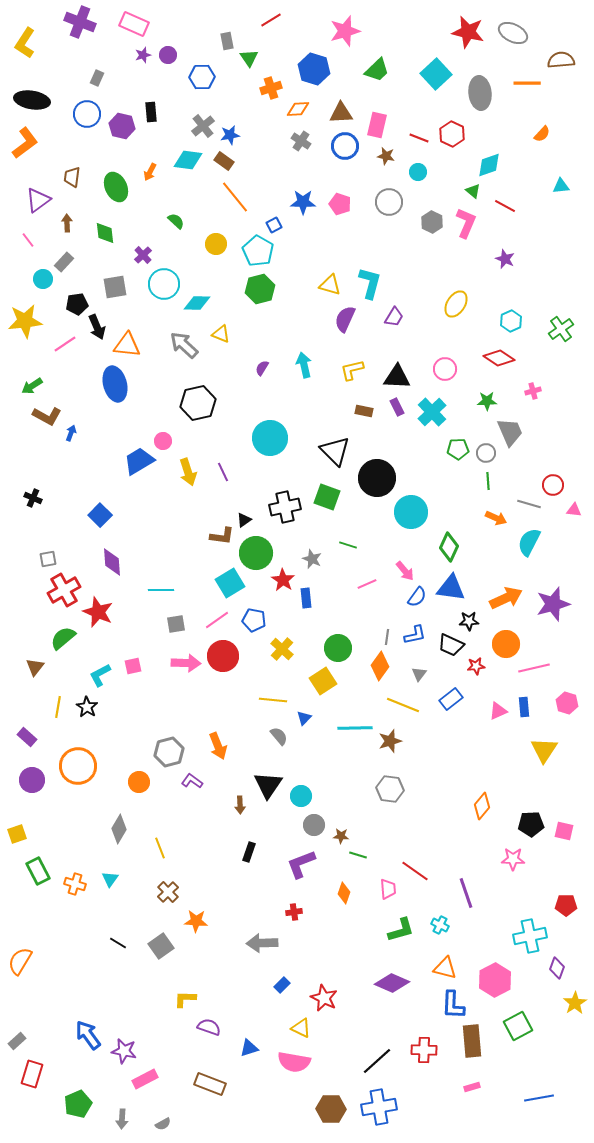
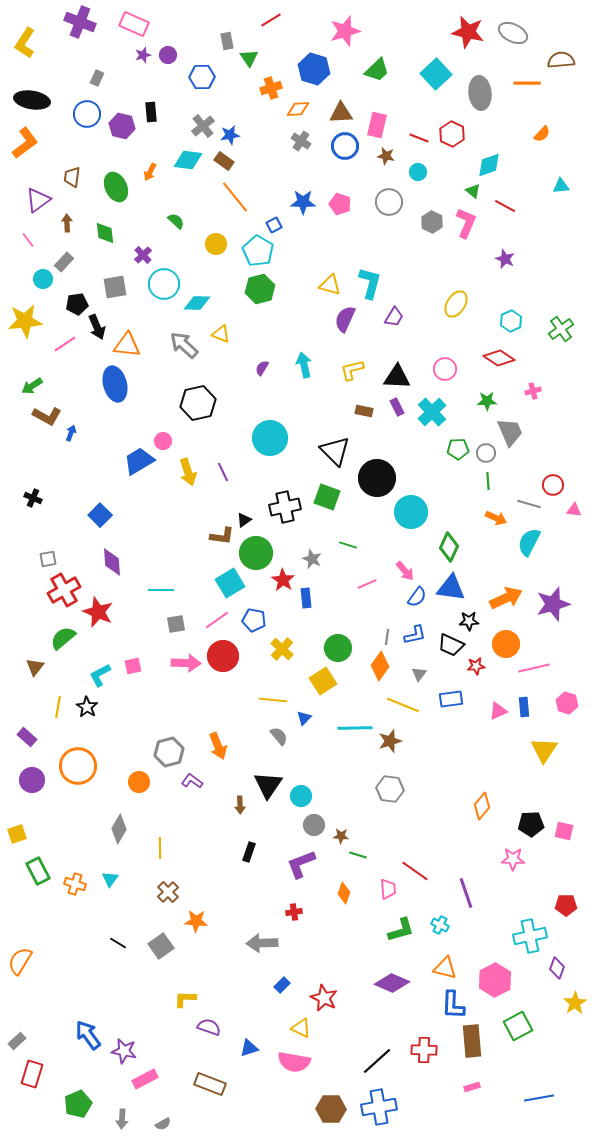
blue rectangle at (451, 699): rotated 30 degrees clockwise
yellow line at (160, 848): rotated 20 degrees clockwise
